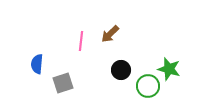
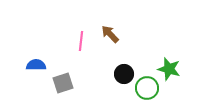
brown arrow: rotated 90 degrees clockwise
blue semicircle: moved 1 px left, 1 px down; rotated 84 degrees clockwise
black circle: moved 3 px right, 4 px down
green circle: moved 1 px left, 2 px down
